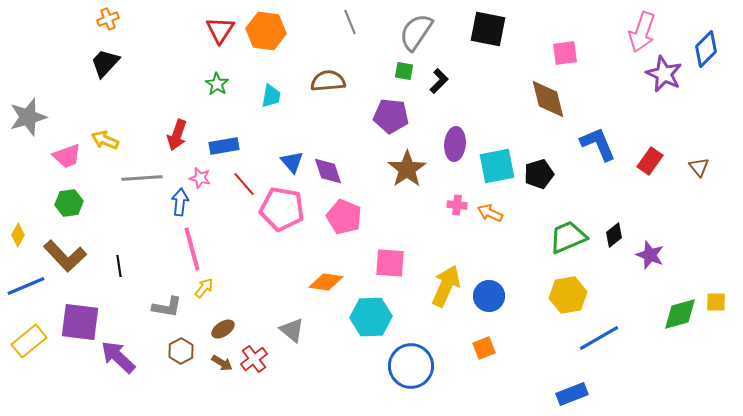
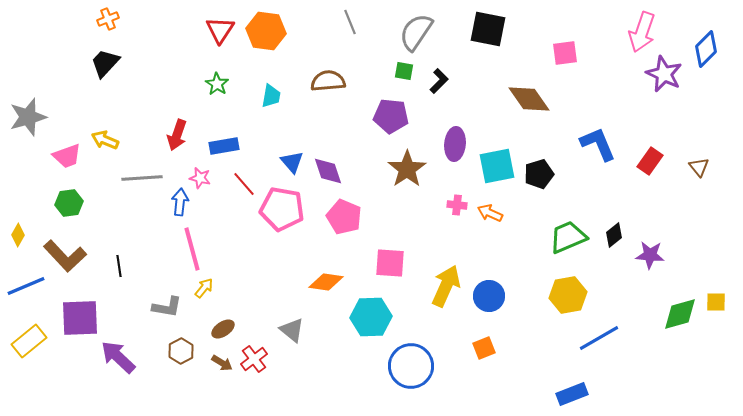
brown diamond at (548, 99): moved 19 px left; rotated 21 degrees counterclockwise
purple star at (650, 255): rotated 16 degrees counterclockwise
purple square at (80, 322): moved 4 px up; rotated 9 degrees counterclockwise
